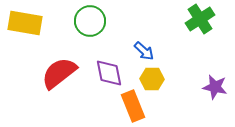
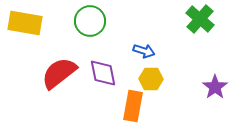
green cross: rotated 16 degrees counterclockwise
blue arrow: rotated 25 degrees counterclockwise
purple diamond: moved 6 px left
yellow hexagon: moved 1 px left
purple star: rotated 25 degrees clockwise
orange rectangle: rotated 32 degrees clockwise
